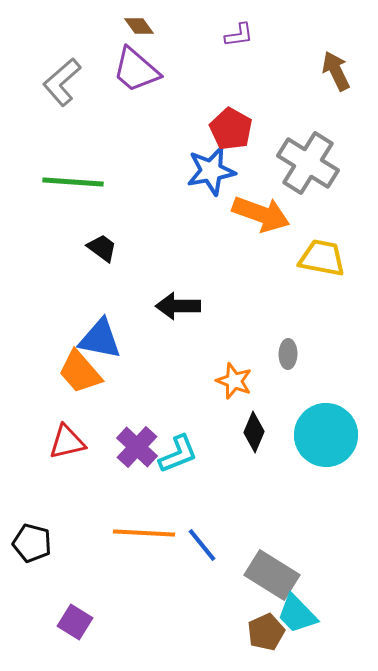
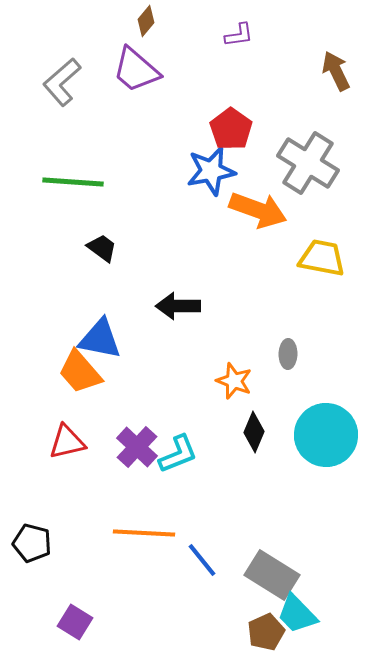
brown diamond: moved 7 px right, 5 px up; rotated 76 degrees clockwise
red pentagon: rotated 6 degrees clockwise
orange arrow: moved 3 px left, 4 px up
blue line: moved 15 px down
